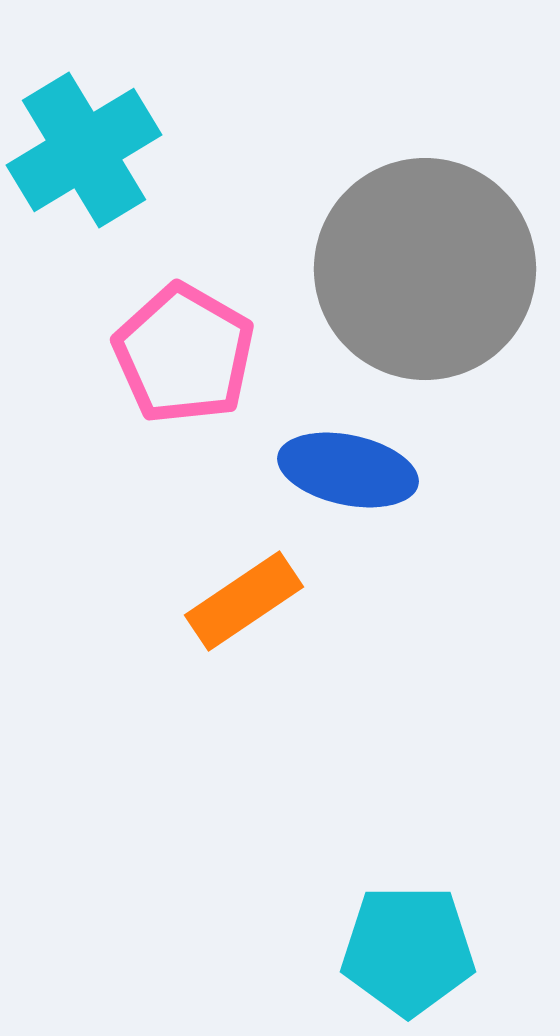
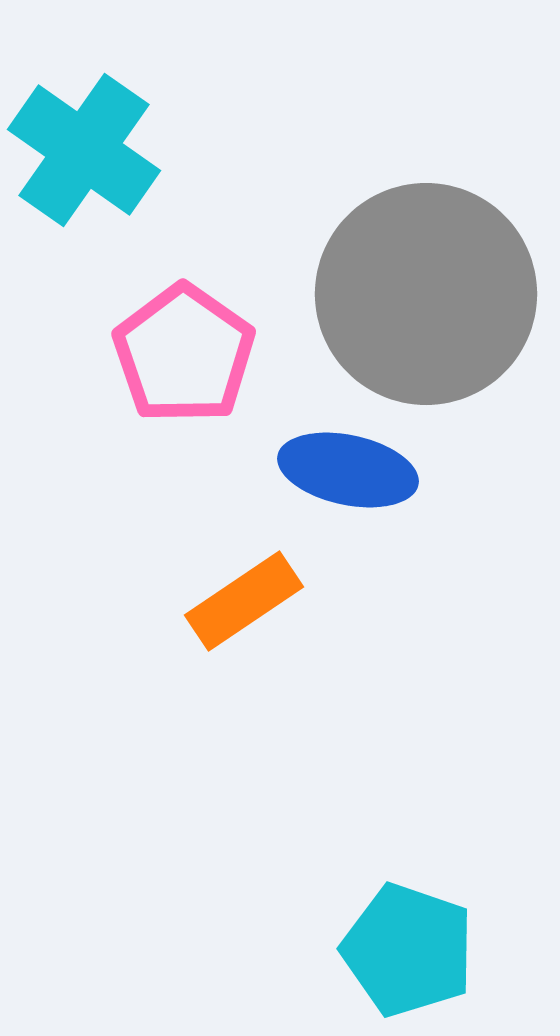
cyan cross: rotated 24 degrees counterclockwise
gray circle: moved 1 px right, 25 px down
pink pentagon: rotated 5 degrees clockwise
cyan pentagon: rotated 19 degrees clockwise
